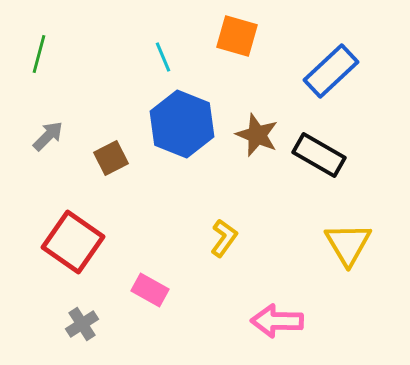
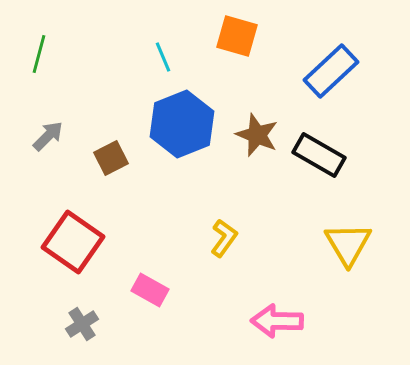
blue hexagon: rotated 16 degrees clockwise
